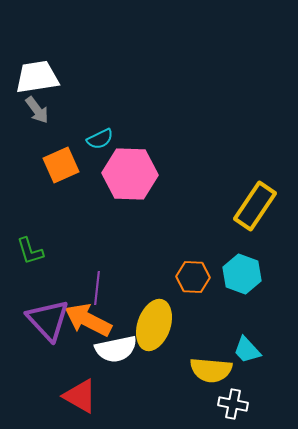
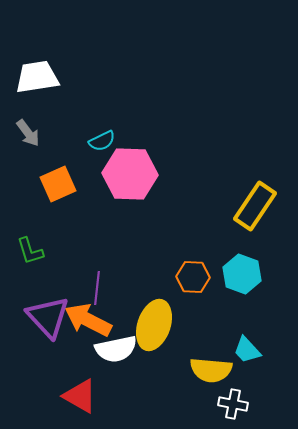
gray arrow: moved 9 px left, 23 px down
cyan semicircle: moved 2 px right, 2 px down
orange square: moved 3 px left, 19 px down
purple triangle: moved 3 px up
